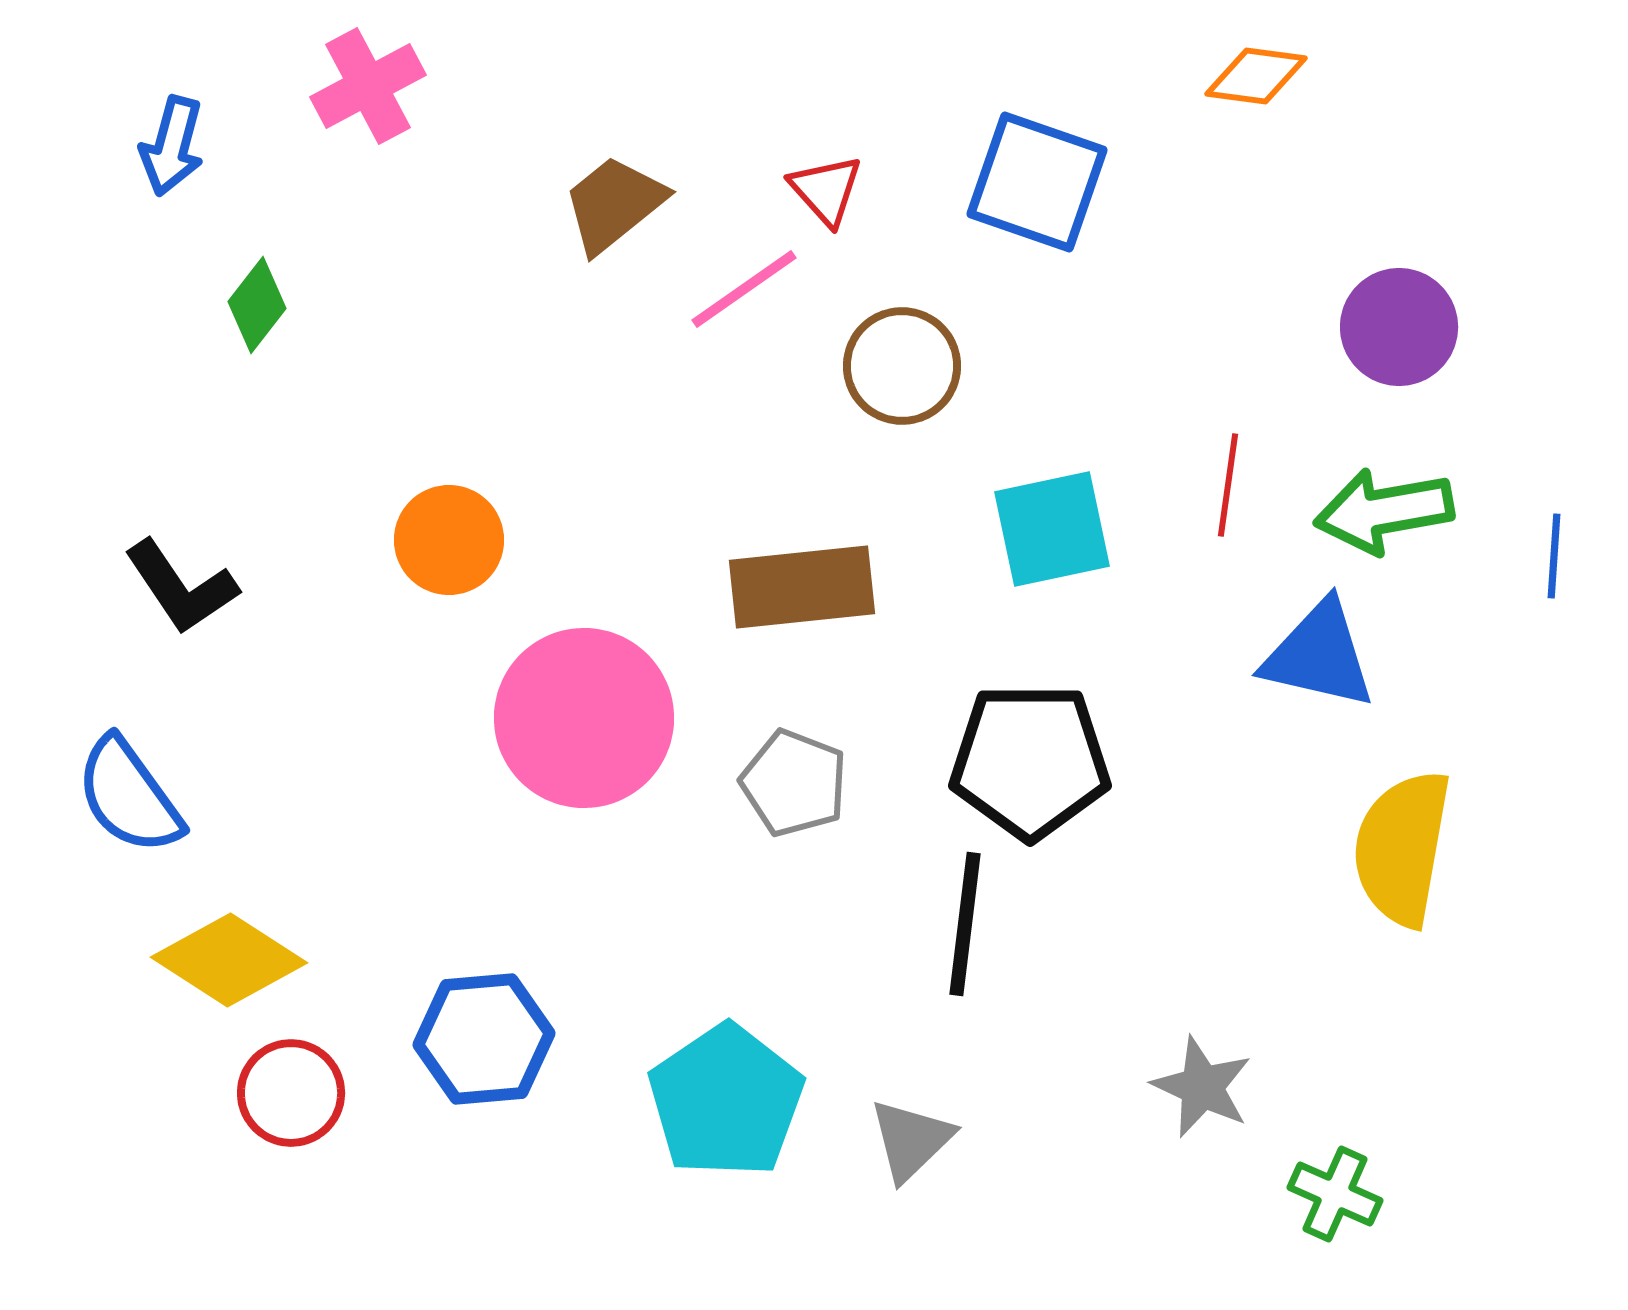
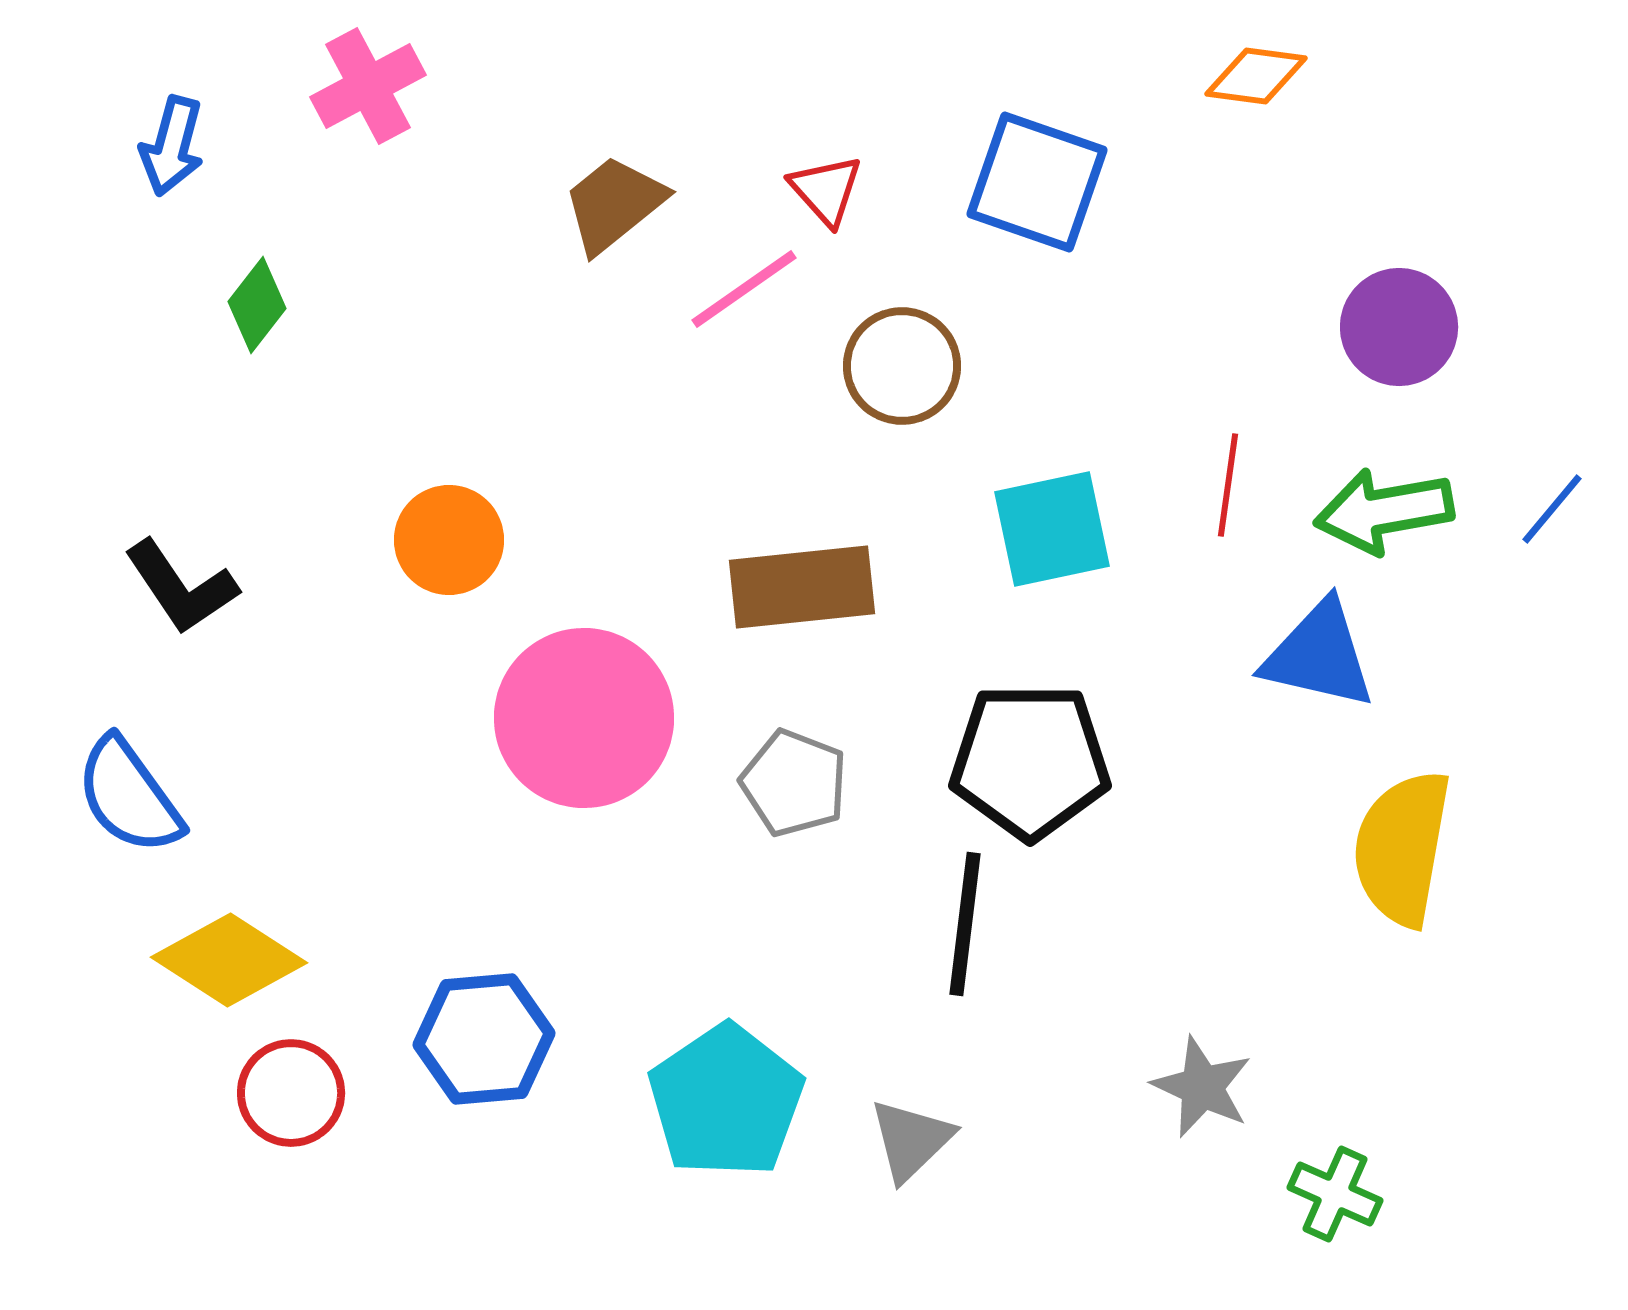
blue line: moved 2 px left, 47 px up; rotated 36 degrees clockwise
